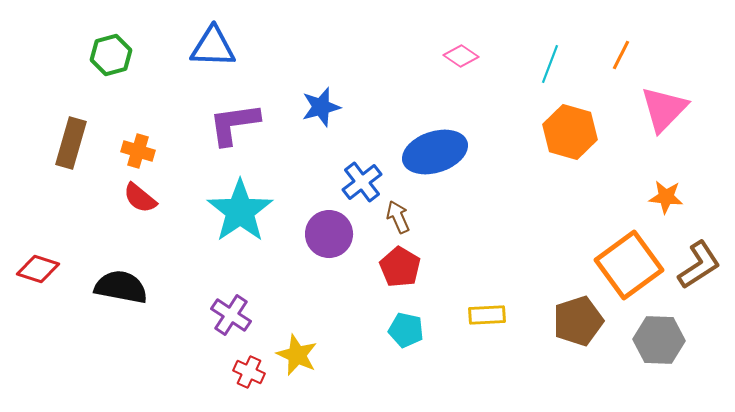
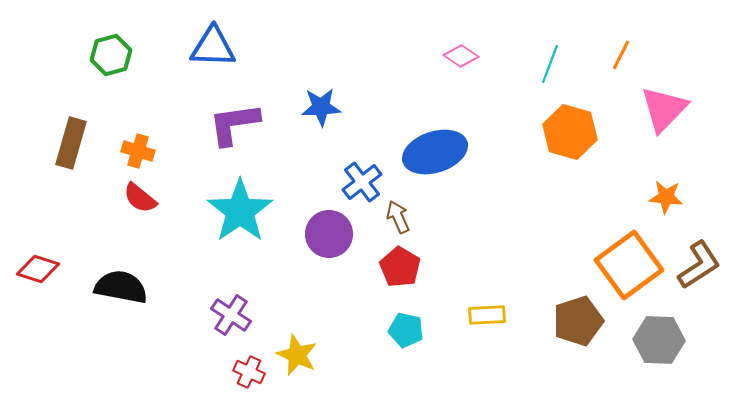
blue star: rotated 12 degrees clockwise
